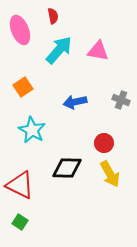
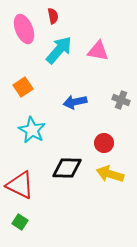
pink ellipse: moved 4 px right, 1 px up
yellow arrow: rotated 136 degrees clockwise
